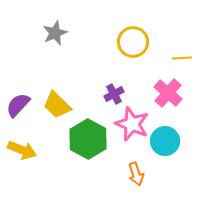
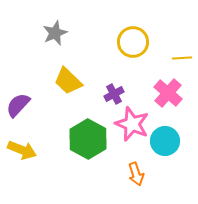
yellow trapezoid: moved 11 px right, 24 px up
